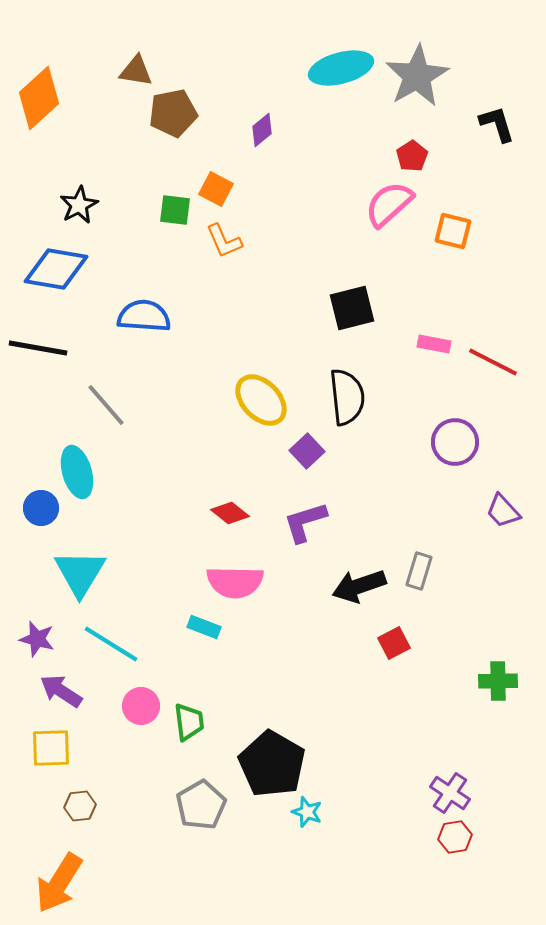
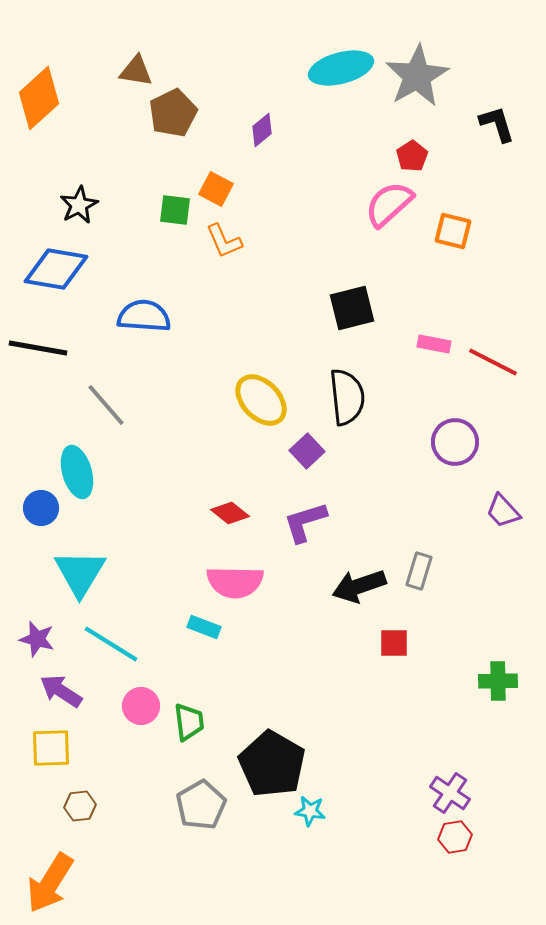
brown pentagon at (173, 113): rotated 15 degrees counterclockwise
red square at (394, 643): rotated 28 degrees clockwise
cyan star at (307, 812): moved 3 px right, 1 px up; rotated 12 degrees counterclockwise
orange arrow at (59, 883): moved 9 px left
